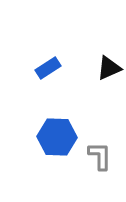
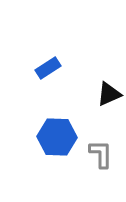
black triangle: moved 26 px down
gray L-shape: moved 1 px right, 2 px up
